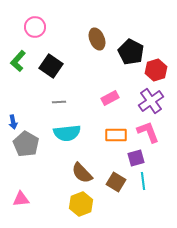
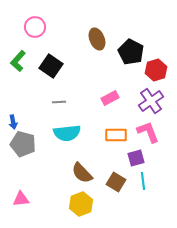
gray pentagon: moved 3 px left; rotated 15 degrees counterclockwise
